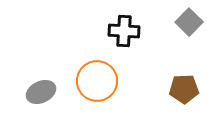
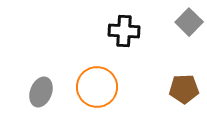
orange circle: moved 6 px down
gray ellipse: rotated 44 degrees counterclockwise
